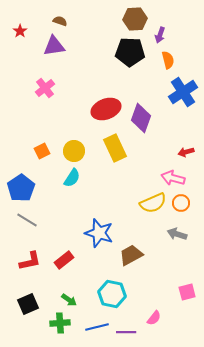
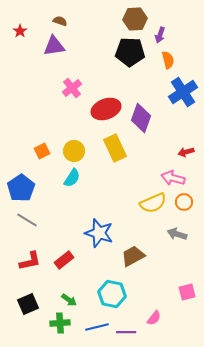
pink cross: moved 27 px right
orange circle: moved 3 px right, 1 px up
brown trapezoid: moved 2 px right, 1 px down
